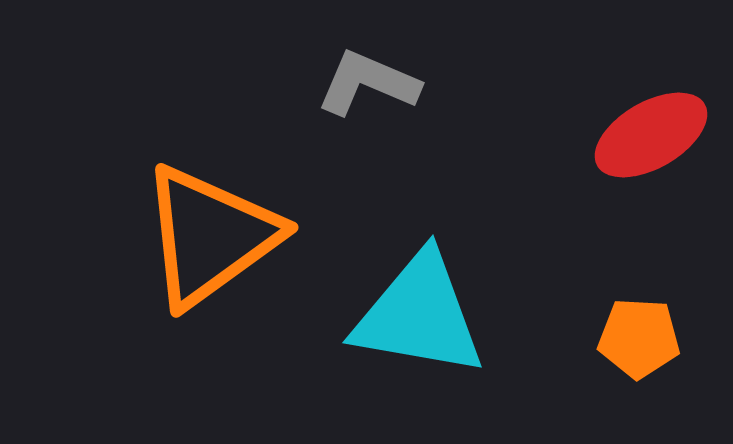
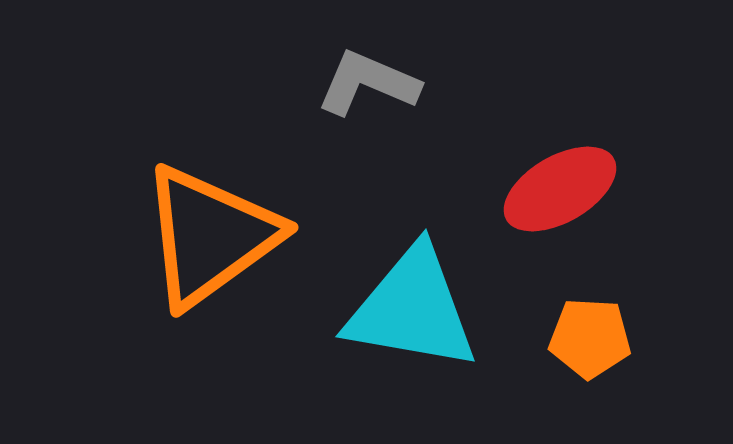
red ellipse: moved 91 px left, 54 px down
cyan triangle: moved 7 px left, 6 px up
orange pentagon: moved 49 px left
